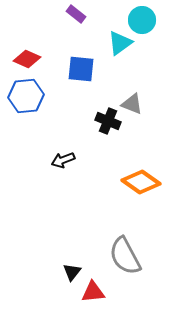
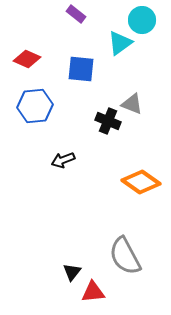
blue hexagon: moved 9 px right, 10 px down
